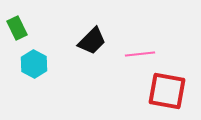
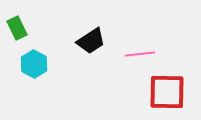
black trapezoid: moved 1 px left; rotated 12 degrees clockwise
red square: moved 1 px down; rotated 9 degrees counterclockwise
